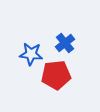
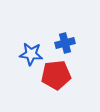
blue cross: rotated 24 degrees clockwise
